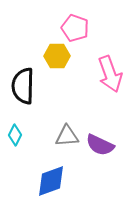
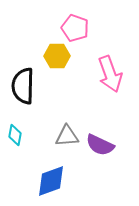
cyan diamond: rotated 15 degrees counterclockwise
